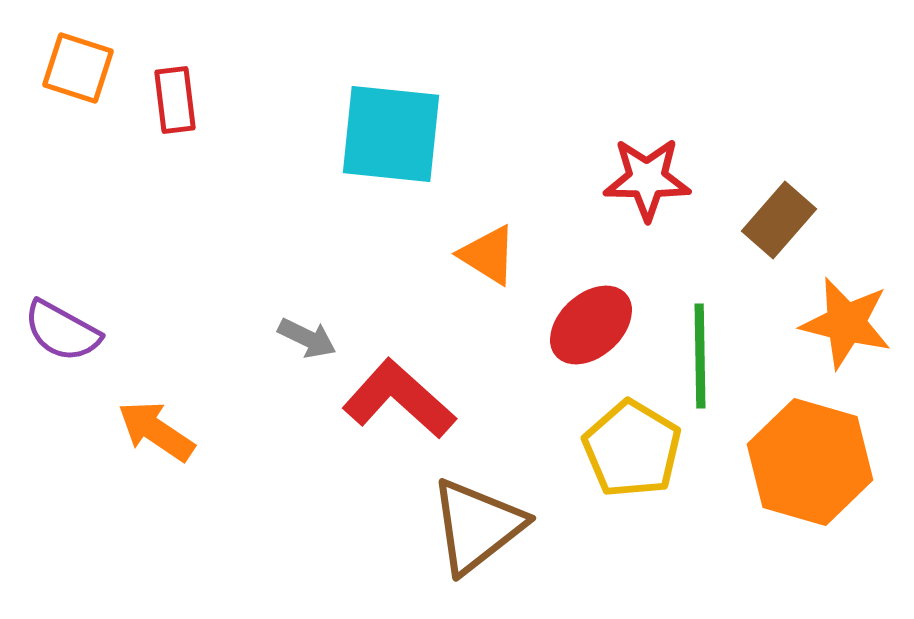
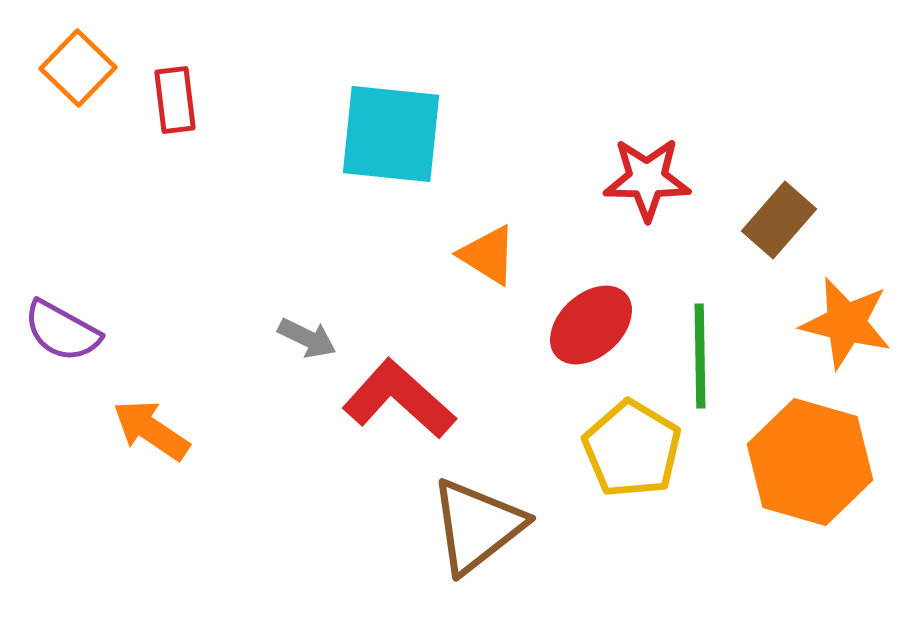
orange square: rotated 26 degrees clockwise
orange arrow: moved 5 px left, 1 px up
